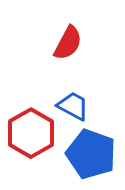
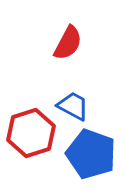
red hexagon: rotated 12 degrees clockwise
